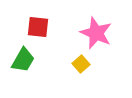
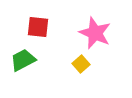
pink star: moved 1 px left
green trapezoid: rotated 148 degrees counterclockwise
